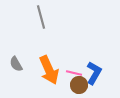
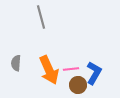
gray semicircle: moved 1 px up; rotated 35 degrees clockwise
pink line: moved 3 px left, 4 px up; rotated 21 degrees counterclockwise
brown circle: moved 1 px left
